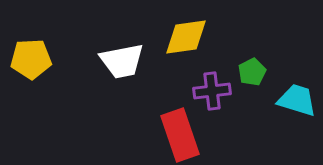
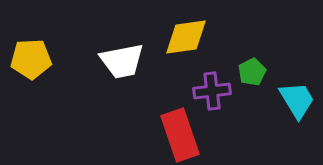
cyan trapezoid: rotated 42 degrees clockwise
